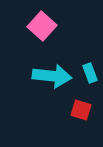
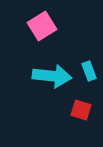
pink square: rotated 16 degrees clockwise
cyan rectangle: moved 1 px left, 2 px up
